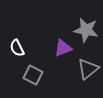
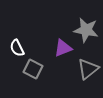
gray square: moved 6 px up
